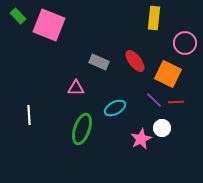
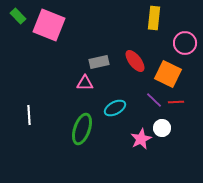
gray rectangle: rotated 36 degrees counterclockwise
pink triangle: moved 9 px right, 5 px up
